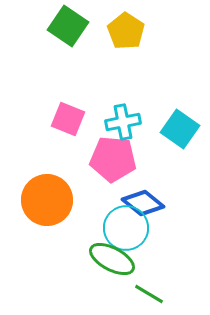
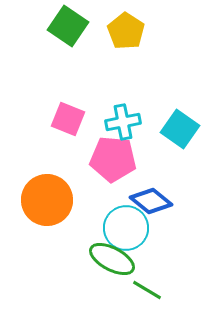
blue diamond: moved 8 px right, 2 px up
green line: moved 2 px left, 4 px up
